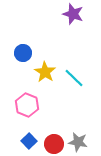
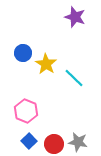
purple star: moved 2 px right, 3 px down
yellow star: moved 1 px right, 8 px up
pink hexagon: moved 1 px left, 6 px down
